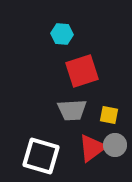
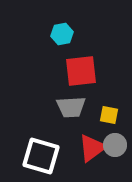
cyan hexagon: rotated 15 degrees counterclockwise
red square: moved 1 px left; rotated 12 degrees clockwise
gray trapezoid: moved 1 px left, 3 px up
